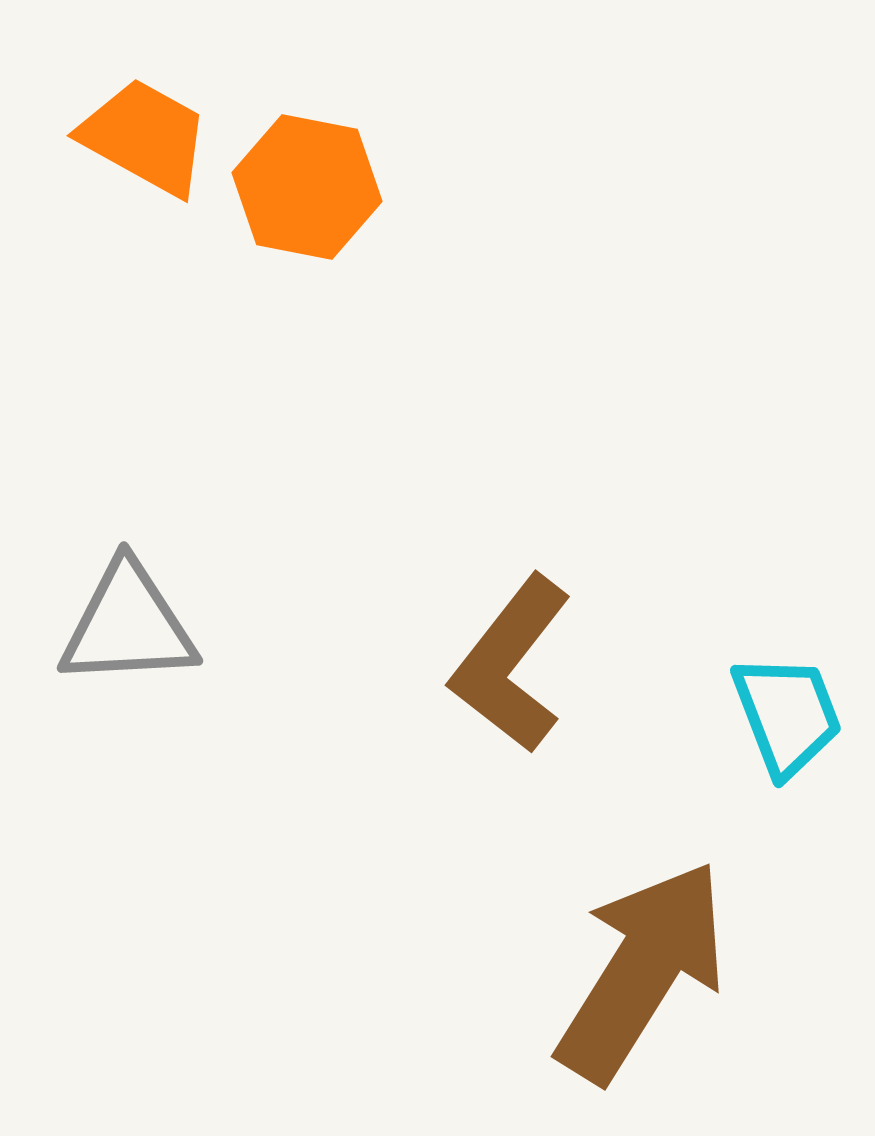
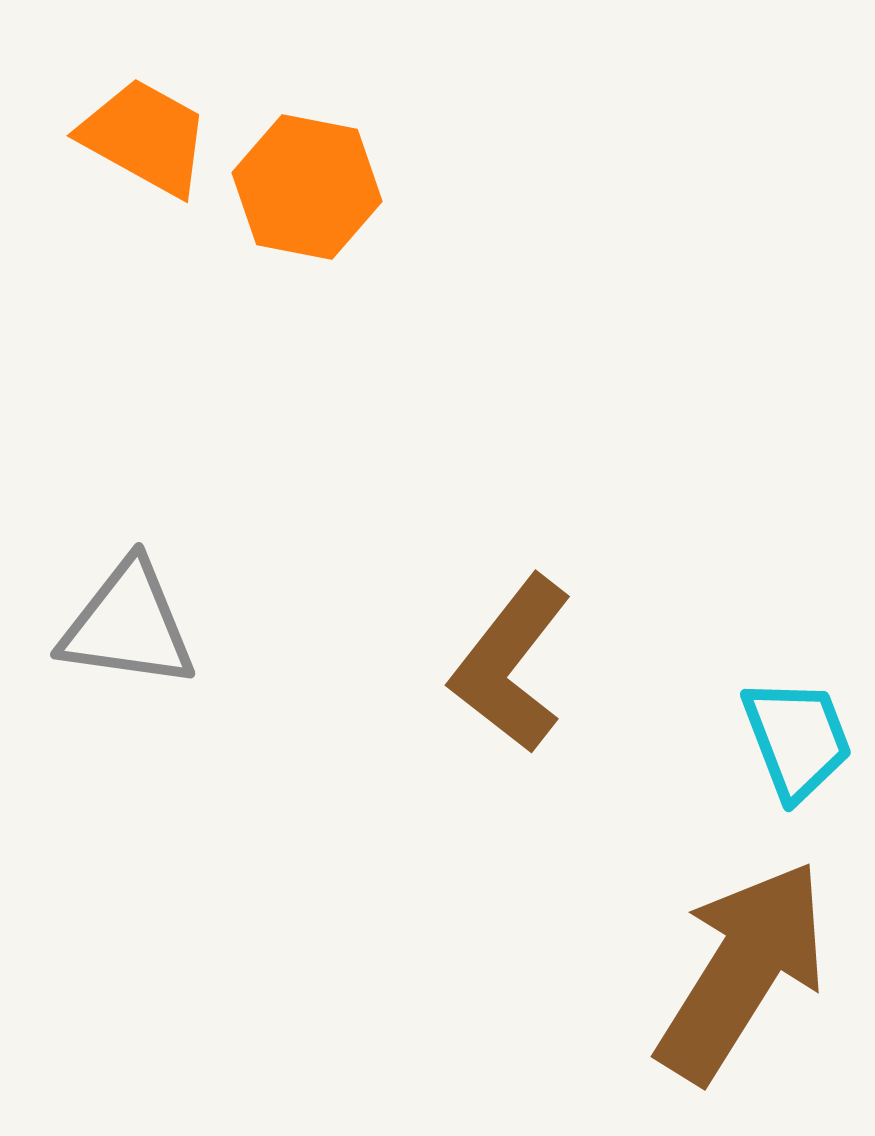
gray triangle: rotated 11 degrees clockwise
cyan trapezoid: moved 10 px right, 24 px down
brown arrow: moved 100 px right
